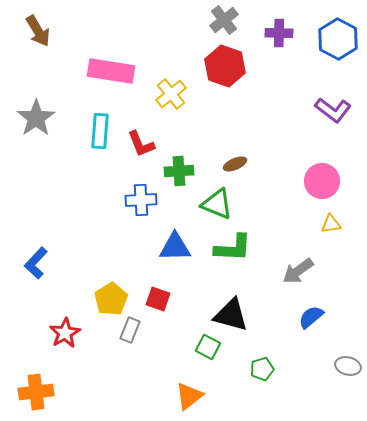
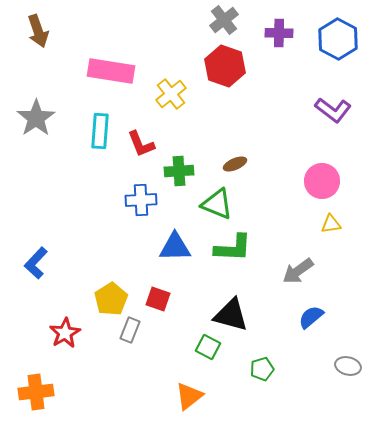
brown arrow: rotated 12 degrees clockwise
